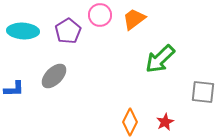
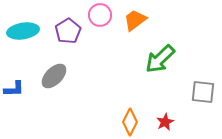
orange trapezoid: moved 1 px right, 1 px down
cyan ellipse: rotated 12 degrees counterclockwise
